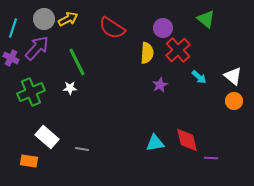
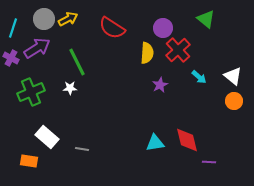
purple arrow: rotated 16 degrees clockwise
purple line: moved 2 px left, 4 px down
